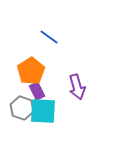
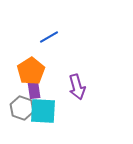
blue line: rotated 66 degrees counterclockwise
purple rectangle: moved 3 px left, 1 px up; rotated 18 degrees clockwise
